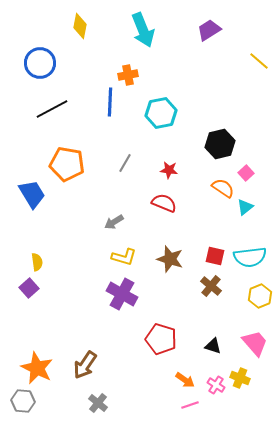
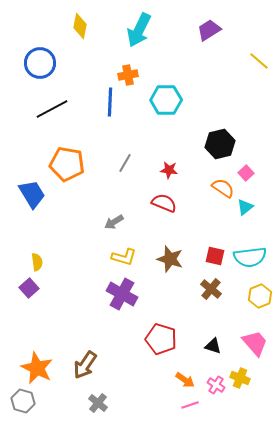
cyan arrow: moved 4 px left; rotated 48 degrees clockwise
cyan hexagon: moved 5 px right, 13 px up; rotated 12 degrees clockwise
brown cross: moved 3 px down
gray hexagon: rotated 10 degrees clockwise
